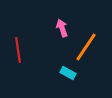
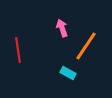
orange line: moved 1 px up
